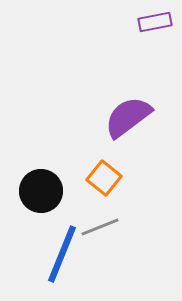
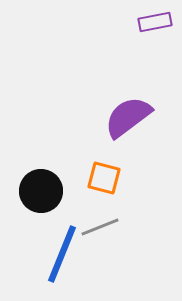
orange square: rotated 24 degrees counterclockwise
